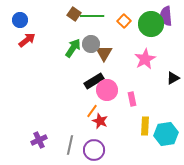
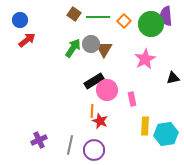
green line: moved 6 px right, 1 px down
brown triangle: moved 4 px up
black triangle: rotated 16 degrees clockwise
orange line: rotated 32 degrees counterclockwise
